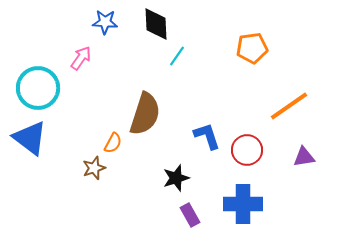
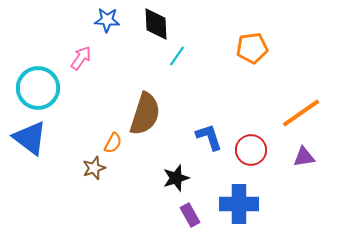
blue star: moved 2 px right, 2 px up
orange line: moved 12 px right, 7 px down
blue L-shape: moved 2 px right, 1 px down
red circle: moved 4 px right
blue cross: moved 4 px left
